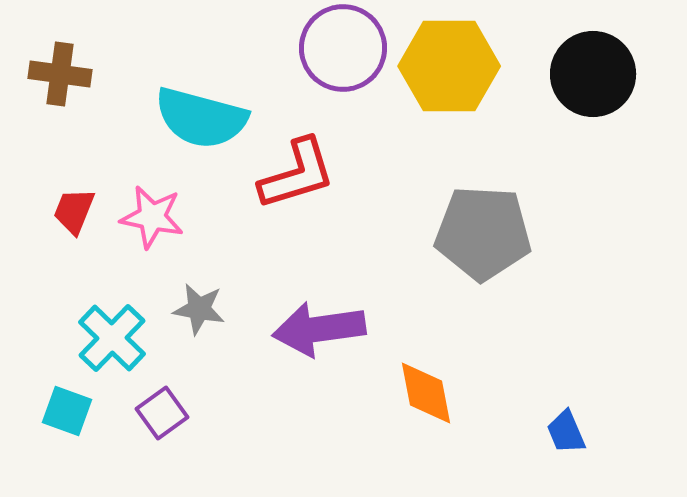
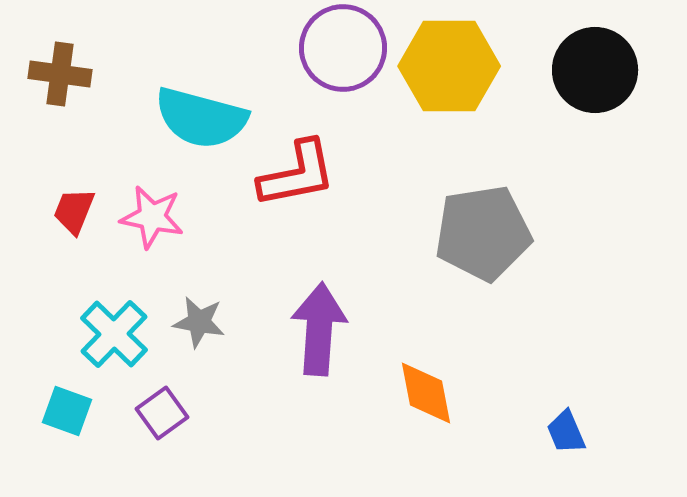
black circle: moved 2 px right, 4 px up
red L-shape: rotated 6 degrees clockwise
gray pentagon: rotated 12 degrees counterclockwise
gray star: moved 13 px down
purple arrow: rotated 102 degrees clockwise
cyan cross: moved 2 px right, 4 px up
